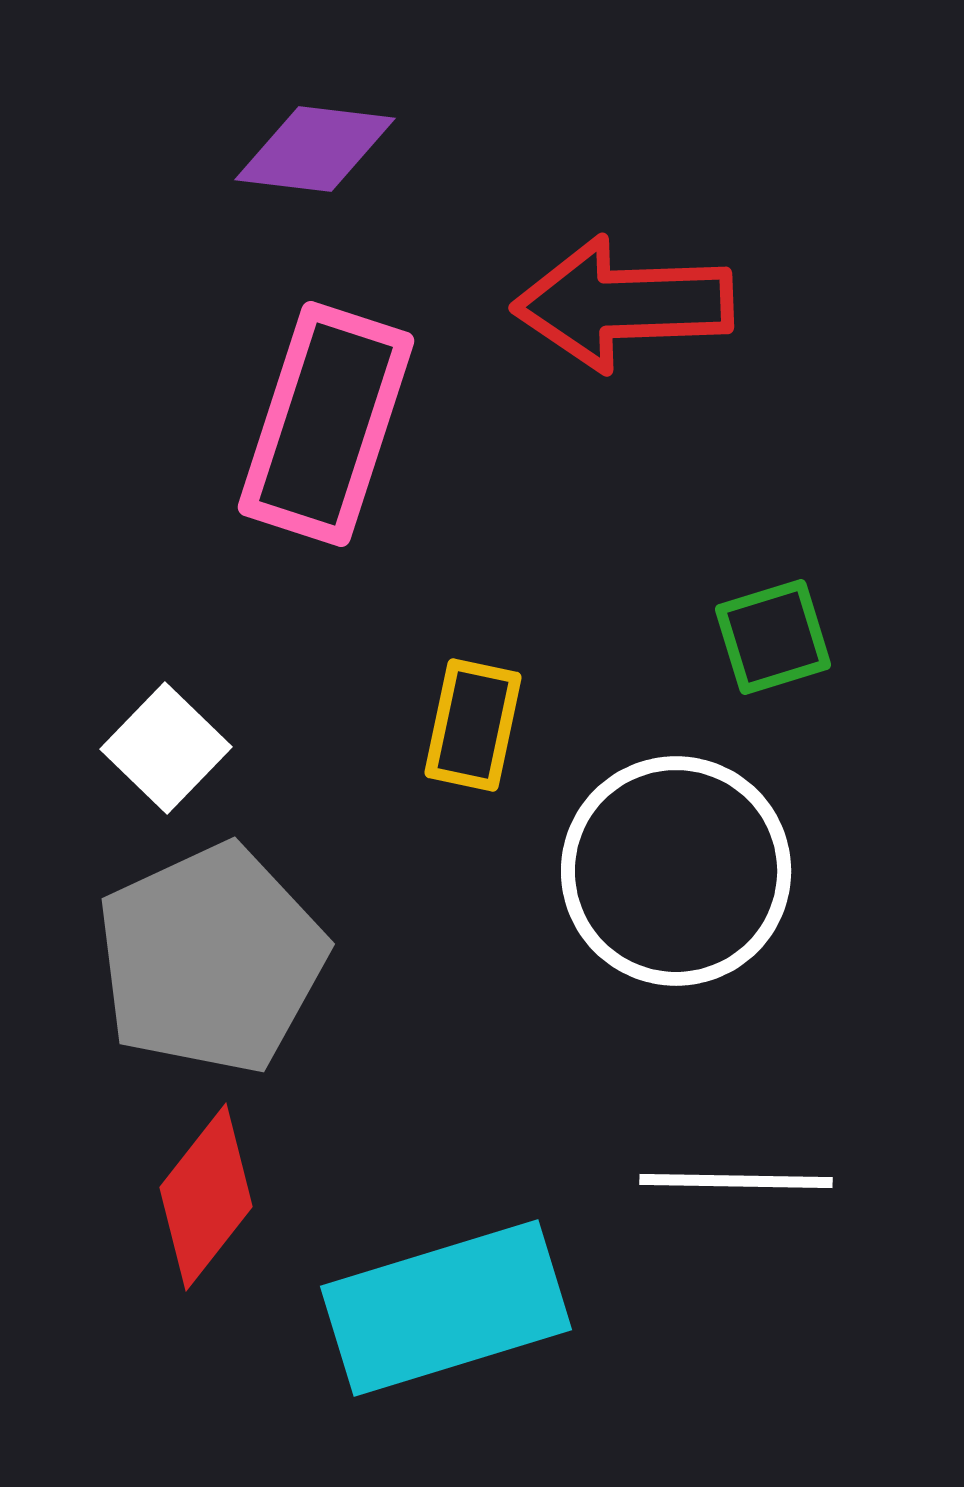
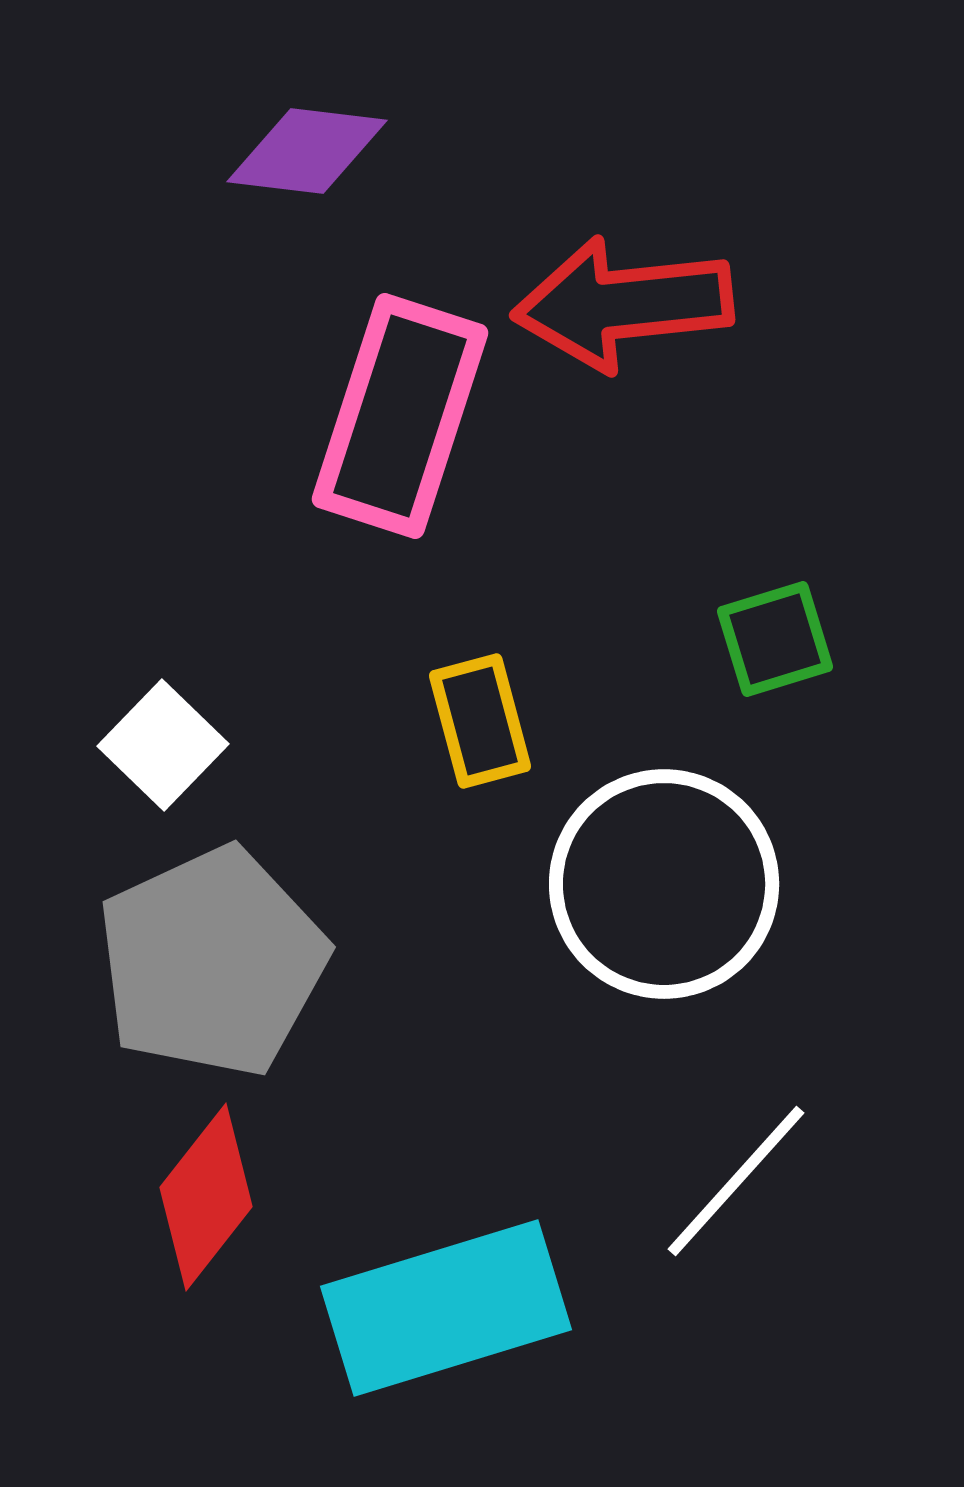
purple diamond: moved 8 px left, 2 px down
red arrow: rotated 4 degrees counterclockwise
pink rectangle: moved 74 px right, 8 px up
green square: moved 2 px right, 2 px down
yellow rectangle: moved 7 px right, 4 px up; rotated 27 degrees counterclockwise
white square: moved 3 px left, 3 px up
white circle: moved 12 px left, 13 px down
gray pentagon: moved 1 px right, 3 px down
white line: rotated 49 degrees counterclockwise
